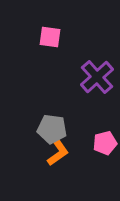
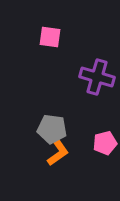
purple cross: rotated 32 degrees counterclockwise
